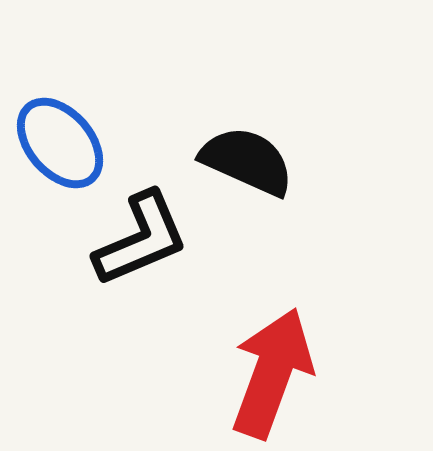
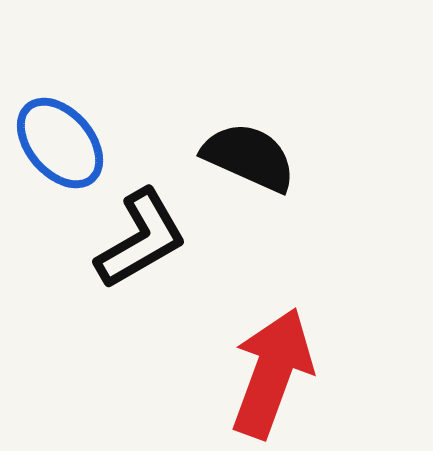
black semicircle: moved 2 px right, 4 px up
black L-shape: rotated 7 degrees counterclockwise
